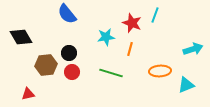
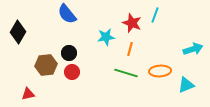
black diamond: moved 3 px left, 5 px up; rotated 60 degrees clockwise
green line: moved 15 px right
